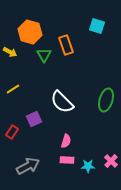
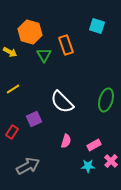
pink rectangle: moved 27 px right, 15 px up; rotated 32 degrees counterclockwise
